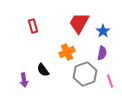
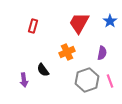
red rectangle: rotated 32 degrees clockwise
blue star: moved 7 px right, 10 px up
gray hexagon: moved 2 px right, 6 px down
